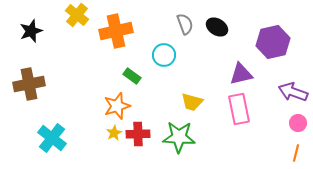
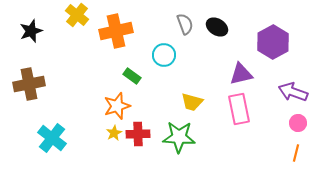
purple hexagon: rotated 16 degrees counterclockwise
